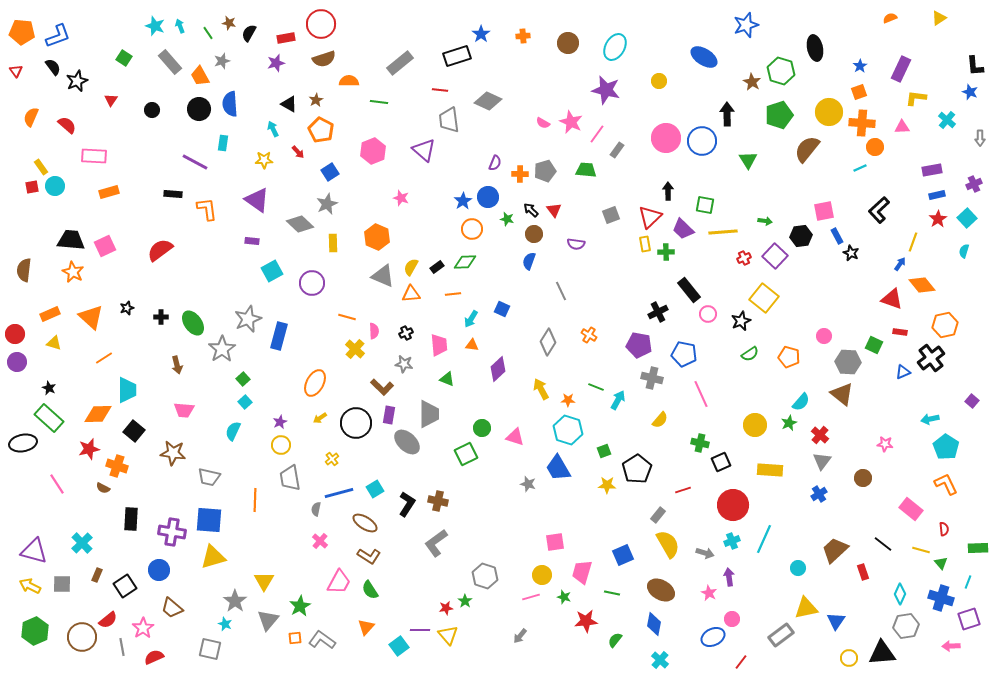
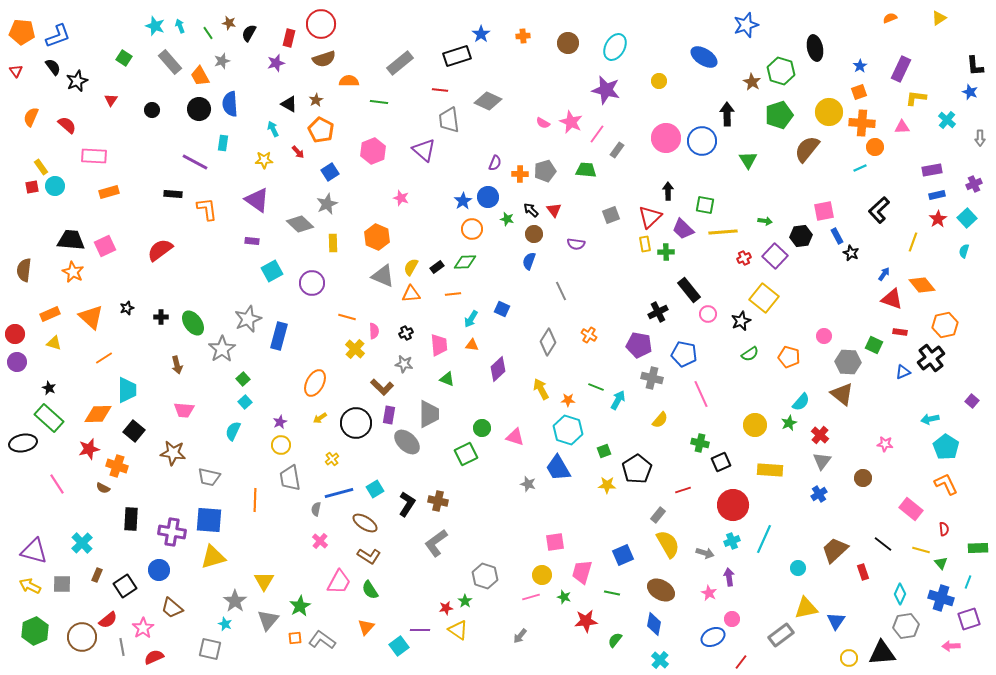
red rectangle at (286, 38): moved 3 px right; rotated 66 degrees counterclockwise
blue arrow at (900, 264): moved 16 px left, 10 px down
yellow triangle at (448, 635): moved 10 px right, 5 px up; rotated 15 degrees counterclockwise
